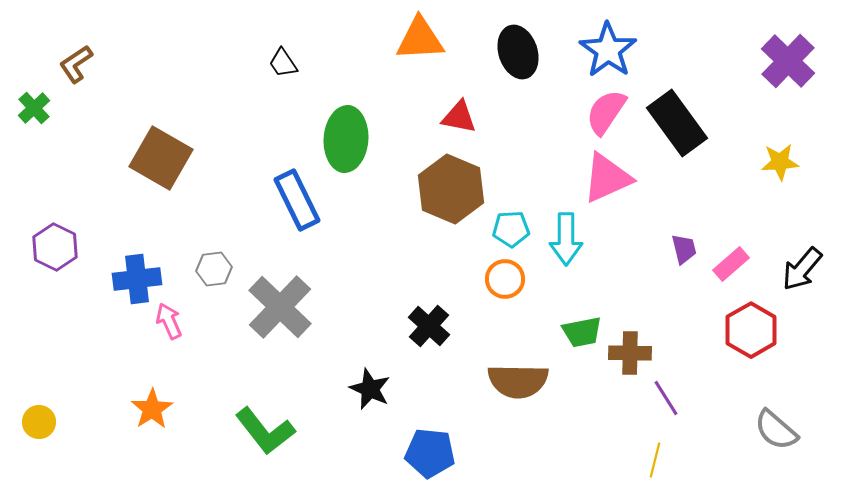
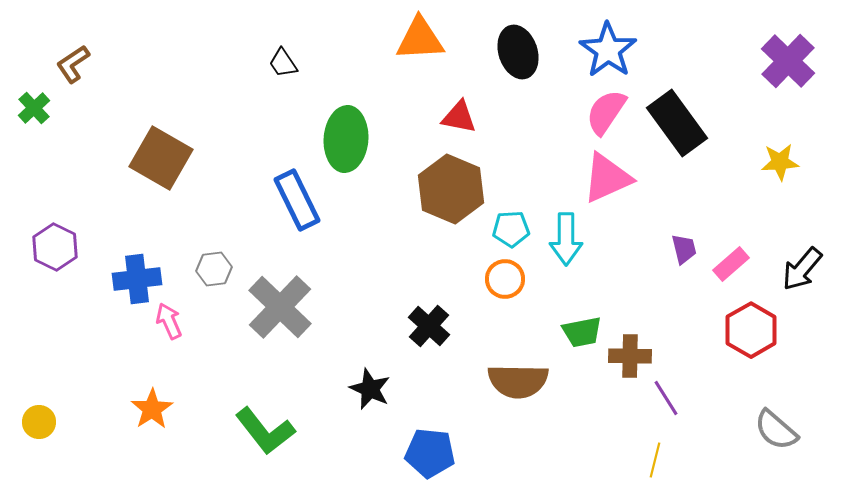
brown L-shape: moved 3 px left
brown cross: moved 3 px down
